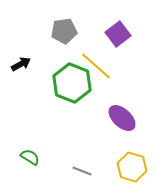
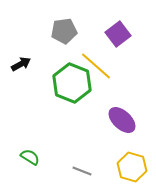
purple ellipse: moved 2 px down
